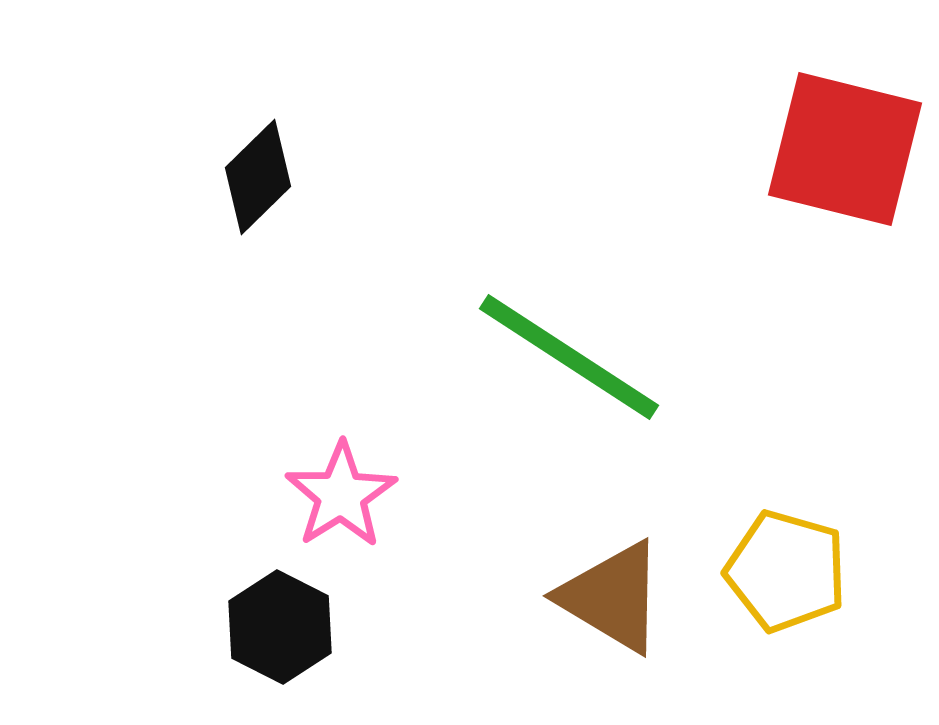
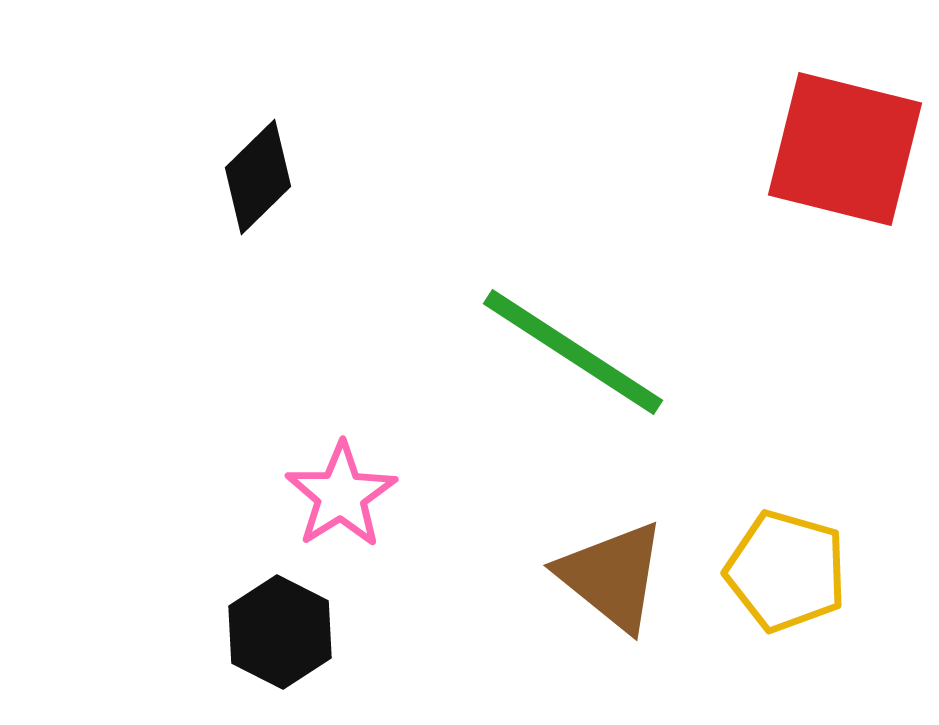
green line: moved 4 px right, 5 px up
brown triangle: moved 21 px up; rotated 8 degrees clockwise
black hexagon: moved 5 px down
